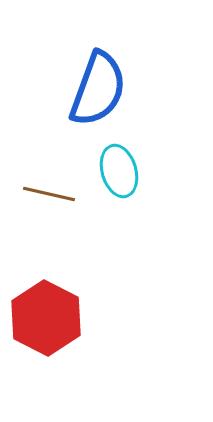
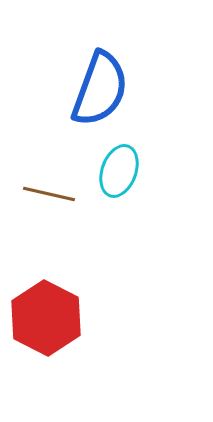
blue semicircle: moved 2 px right
cyan ellipse: rotated 36 degrees clockwise
